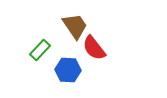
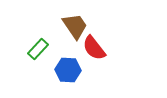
green rectangle: moved 2 px left, 1 px up
